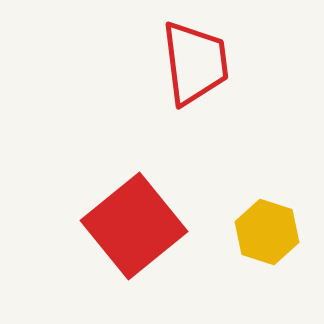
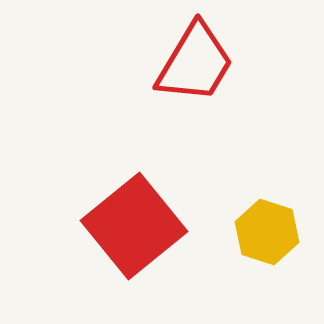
red trapezoid: rotated 38 degrees clockwise
